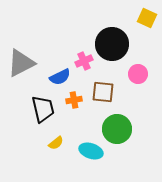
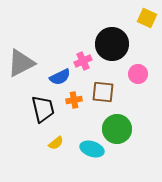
pink cross: moved 1 px left
cyan ellipse: moved 1 px right, 2 px up
